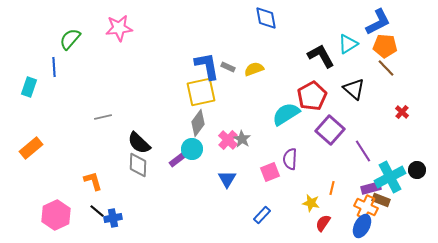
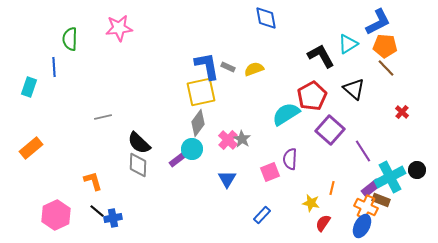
green semicircle at (70, 39): rotated 40 degrees counterclockwise
purple rectangle at (371, 188): rotated 24 degrees counterclockwise
